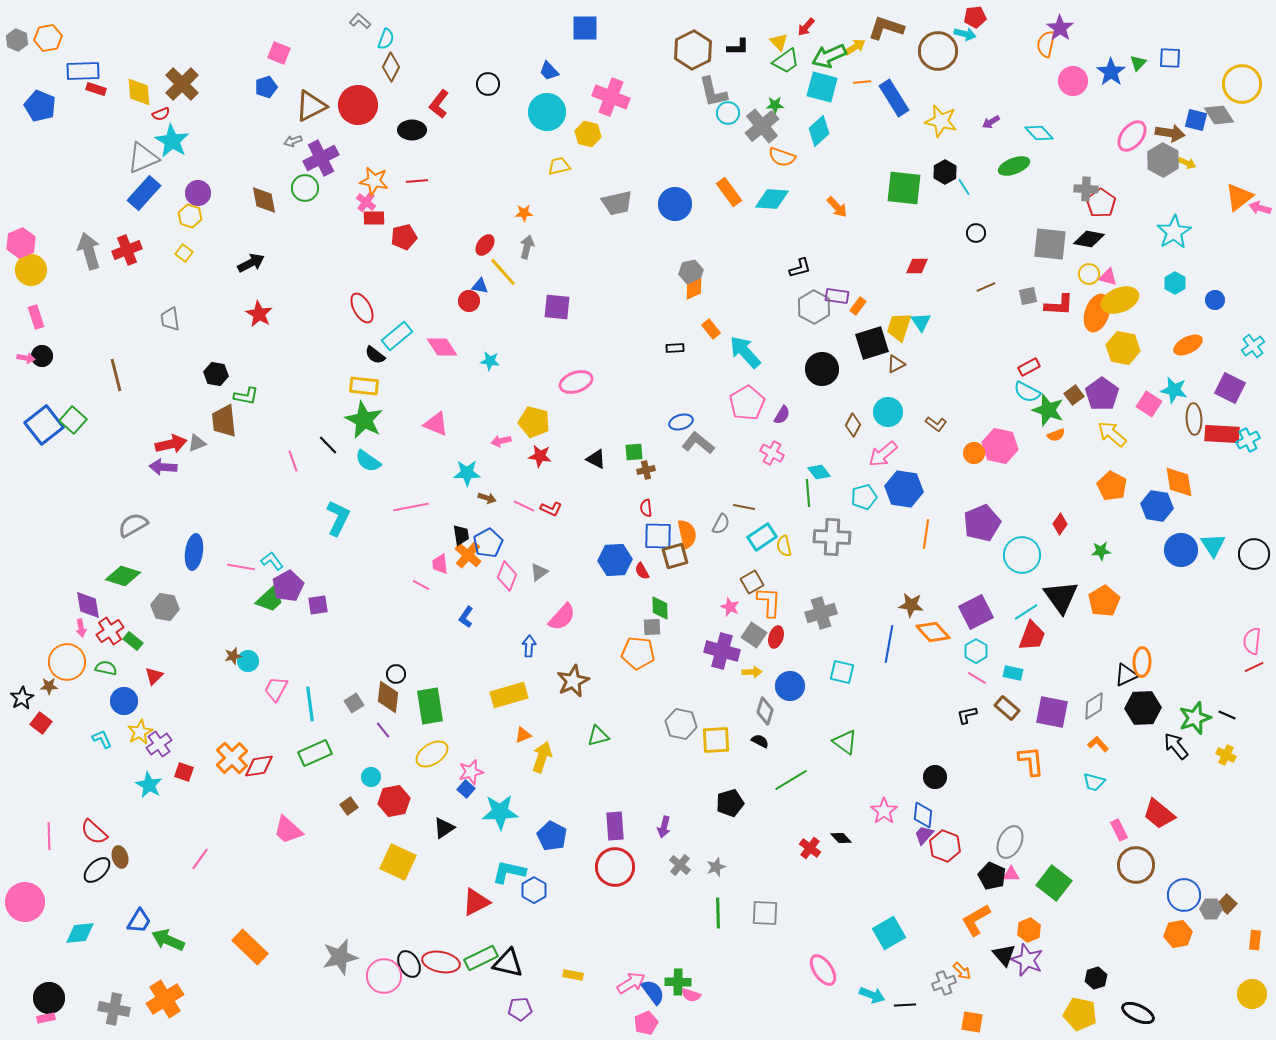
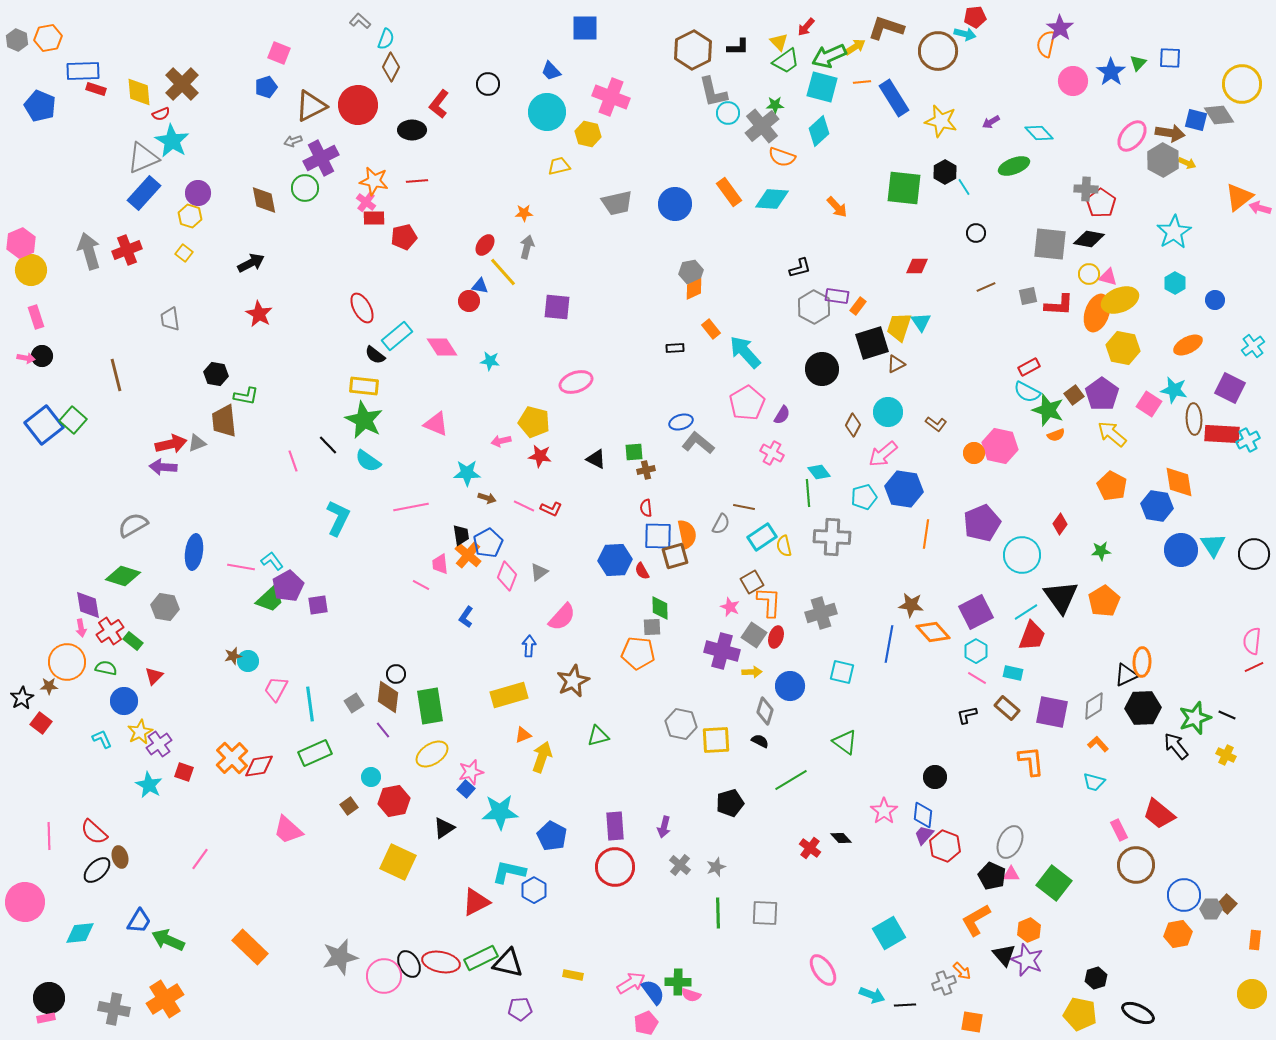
blue trapezoid at (549, 71): moved 2 px right
